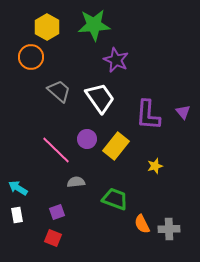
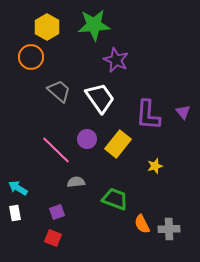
yellow rectangle: moved 2 px right, 2 px up
white rectangle: moved 2 px left, 2 px up
